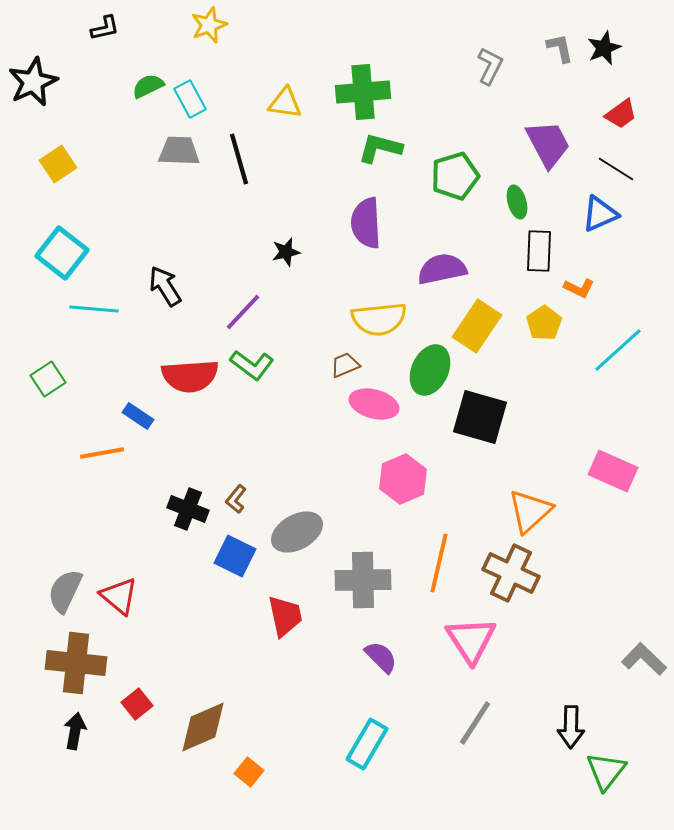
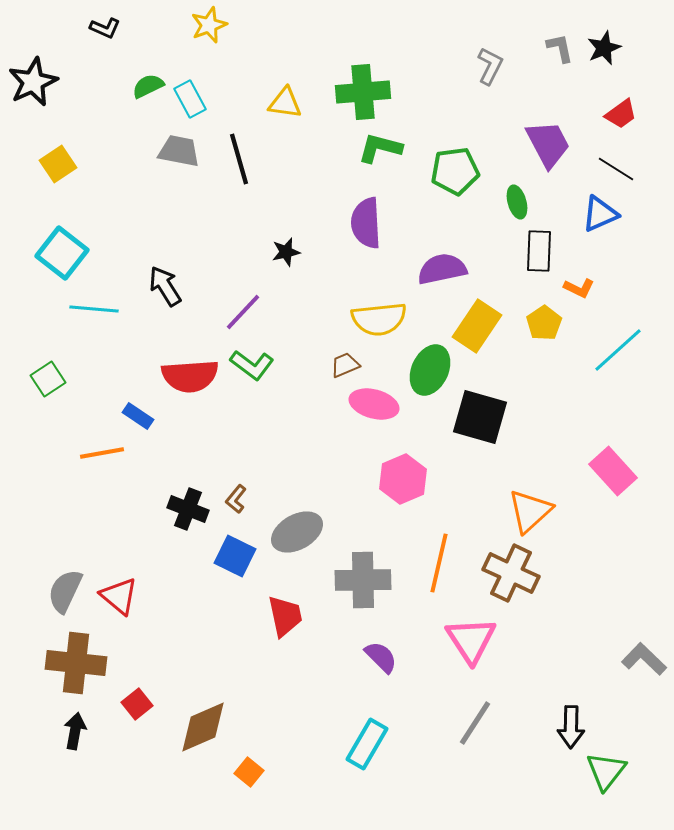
black L-shape at (105, 28): rotated 36 degrees clockwise
gray trapezoid at (179, 151): rotated 9 degrees clockwise
green pentagon at (455, 176): moved 5 px up; rotated 9 degrees clockwise
pink rectangle at (613, 471): rotated 24 degrees clockwise
